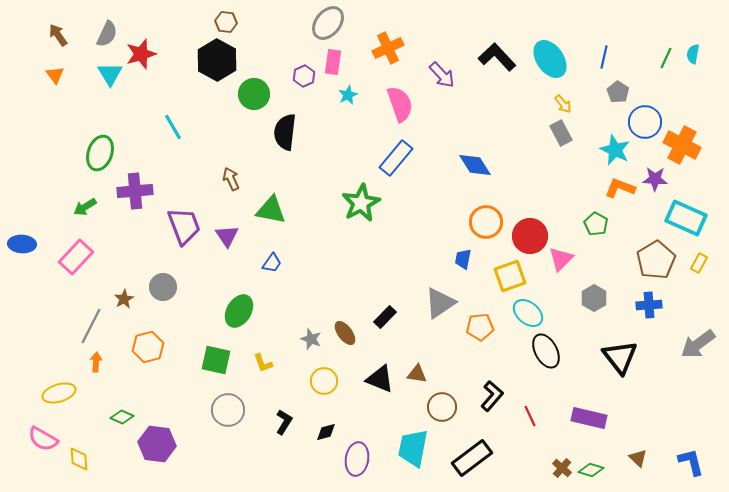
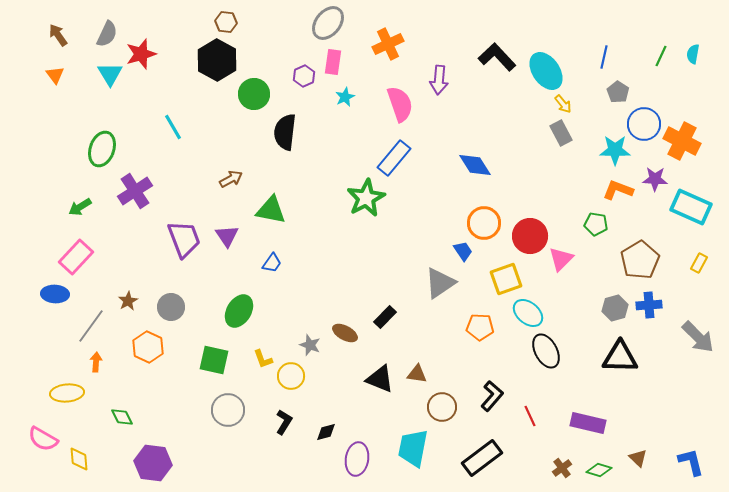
orange cross at (388, 48): moved 4 px up
green line at (666, 58): moved 5 px left, 2 px up
cyan ellipse at (550, 59): moved 4 px left, 12 px down
purple arrow at (442, 75): moved 3 px left, 5 px down; rotated 48 degrees clockwise
cyan star at (348, 95): moved 3 px left, 2 px down
blue circle at (645, 122): moved 1 px left, 2 px down
orange cross at (682, 145): moved 4 px up
cyan star at (615, 150): rotated 24 degrees counterclockwise
green ellipse at (100, 153): moved 2 px right, 4 px up
blue rectangle at (396, 158): moved 2 px left
brown arrow at (231, 179): rotated 85 degrees clockwise
orange L-shape at (620, 188): moved 2 px left, 2 px down
purple cross at (135, 191): rotated 28 degrees counterclockwise
green star at (361, 203): moved 5 px right, 5 px up
green arrow at (85, 207): moved 5 px left
cyan rectangle at (686, 218): moved 5 px right, 11 px up
orange circle at (486, 222): moved 2 px left, 1 px down
green pentagon at (596, 224): rotated 20 degrees counterclockwise
purple trapezoid at (184, 226): moved 13 px down
blue ellipse at (22, 244): moved 33 px right, 50 px down
blue trapezoid at (463, 259): moved 8 px up; rotated 135 degrees clockwise
brown pentagon at (656, 260): moved 16 px left
yellow square at (510, 276): moved 4 px left, 3 px down
gray circle at (163, 287): moved 8 px right, 20 px down
gray hexagon at (594, 298): moved 21 px right, 10 px down; rotated 15 degrees clockwise
brown star at (124, 299): moved 4 px right, 2 px down
gray triangle at (440, 303): moved 20 px up
gray line at (91, 326): rotated 9 degrees clockwise
orange pentagon at (480, 327): rotated 8 degrees clockwise
brown ellipse at (345, 333): rotated 25 degrees counterclockwise
gray star at (311, 339): moved 1 px left, 6 px down
gray arrow at (698, 344): moved 7 px up; rotated 99 degrees counterclockwise
orange hexagon at (148, 347): rotated 20 degrees counterclockwise
black triangle at (620, 357): rotated 51 degrees counterclockwise
green square at (216, 360): moved 2 px left
yellow L-shape at (263, 363): moved 4 px up
yellow circle at (324, 381): moved 33 px left, 5 px up
yellow ellipse at (59, 393): moved 8 px right; rotated 12 degrees clockwise
green diamond at (122, 417): rotated 40 degrees clockwise
purple rectangle at (589, 418): moved 1 px left, 5 px down
purple hexagon at (157, 444): moved 4 px left, 19 px down
black rectangle at (472, 458): moved 10 px right
brown cross at (562, 468): rotated 12 degrees clockwise
green diamond at (591, 470): moved 8 px right
